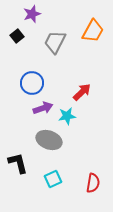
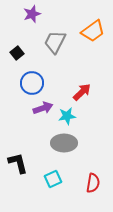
orange trapezoid: rotated 25 degrees clockwise
black square: moved 17 px down
gray ellipse: moved 15 px right, 3 px down; rotated 20 degrees counterclockwise
